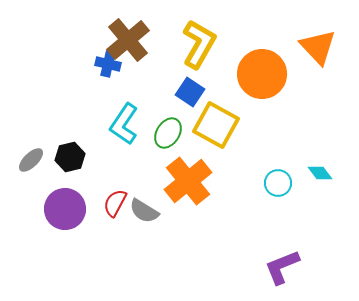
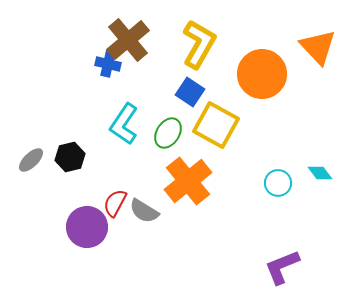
purple circle: moved 22 px right, 18 px down
